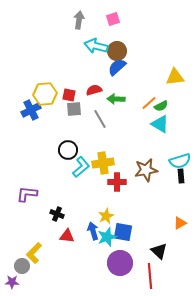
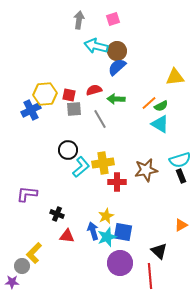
cyan semicircle: moved 1 px up
black rectangle: rotated 16 degrees counterclockwise
orange triangle: moved 1 px right, 2 px down
